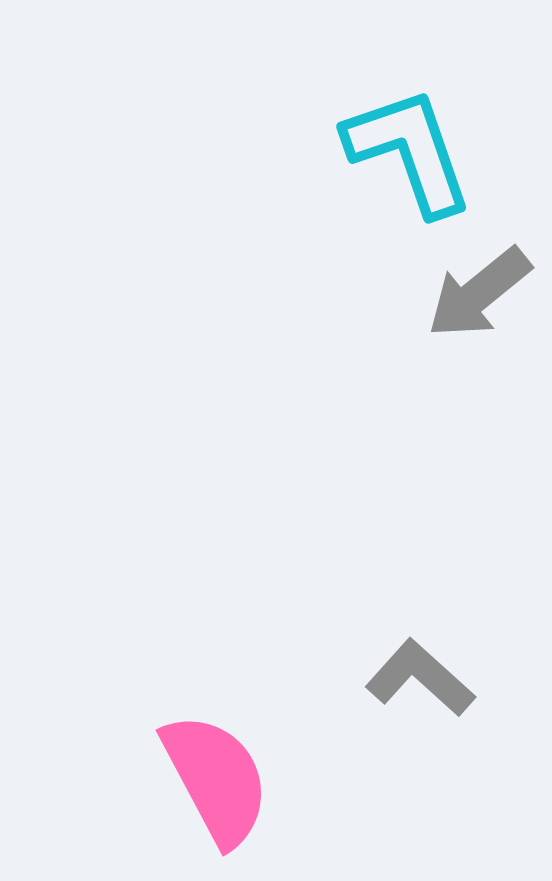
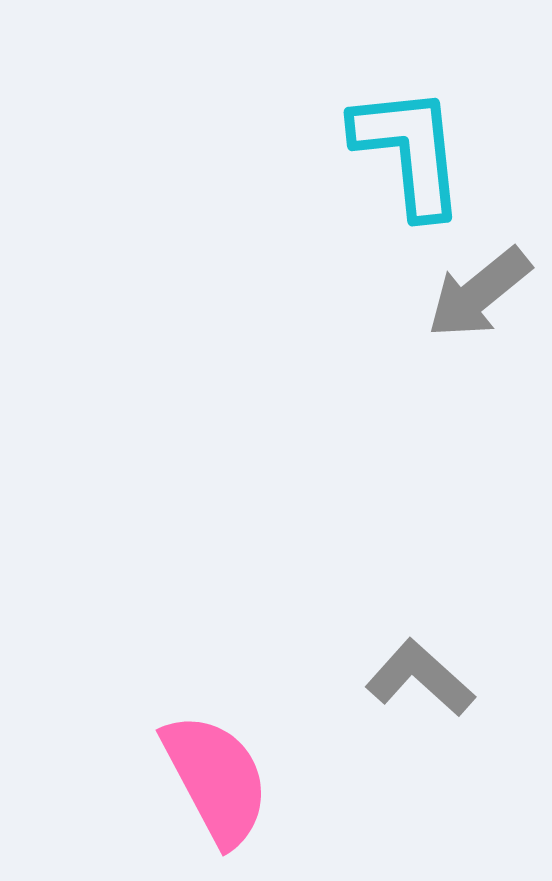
cyan L-shape: rotated 13 degrees clockwise
